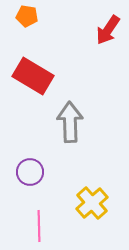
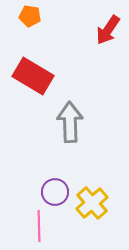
orange pentagon: moved 3 px right
purple circle: moved 25 px right, 20 px down
